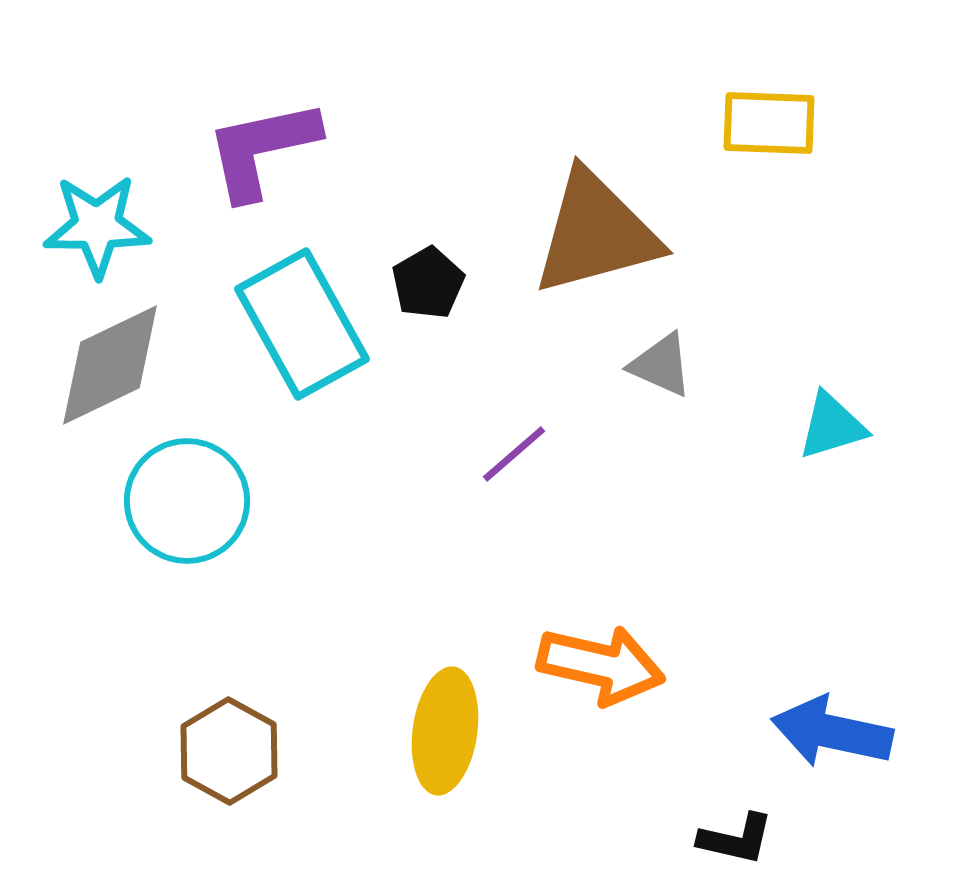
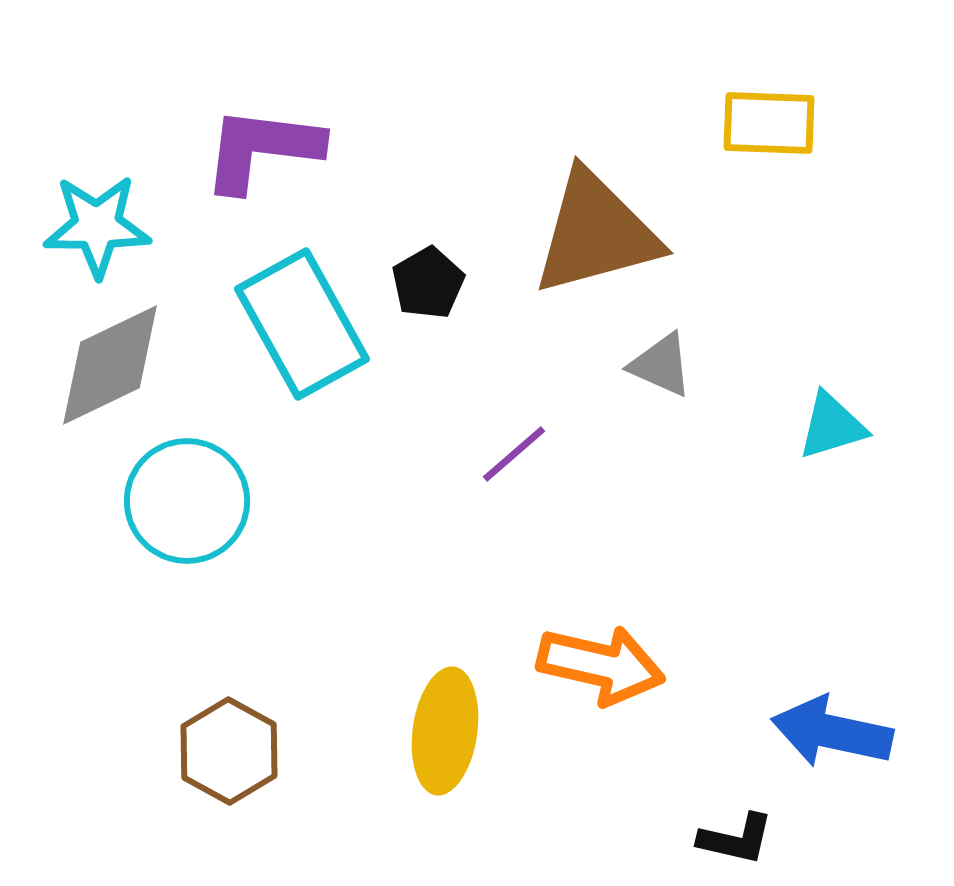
purple L-shape: rotated 19 degrees clockwise
